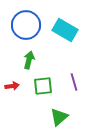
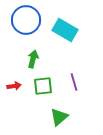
blue circle: moved 5 px up
green arrow: moved 4 px right, 1 px up
red arrow: moved 2 px right
